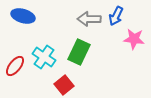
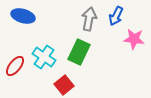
gray arrow: rotated 100 degrees clockwise
